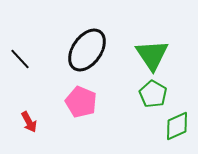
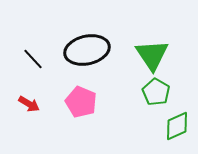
black ellipse: rotated 42 degrees clockwise
black line: moved 13 px right
green pentagon: moved 3 px right, 2 px up
red arrow: moved 18 px up; rotated 30 degrees counterclockwise
